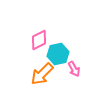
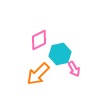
cyan hexagon: moved 2 px right
orange arrow: moved 4 px left
